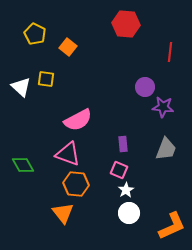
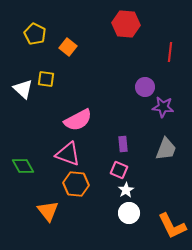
white triangle: moved 2 px right, 2 px down
green diamond: moved 1 px down
orange triangle: moved 15 px left, 2 px up
orange L-shape: rotated 88 degrees clockwise
